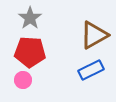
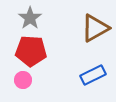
brown triangle: moved 1 px right, 7 px up
red pentagon: moved 1 px right, 1 px up
blue rectangle: moved 2 px right, 5 px down
